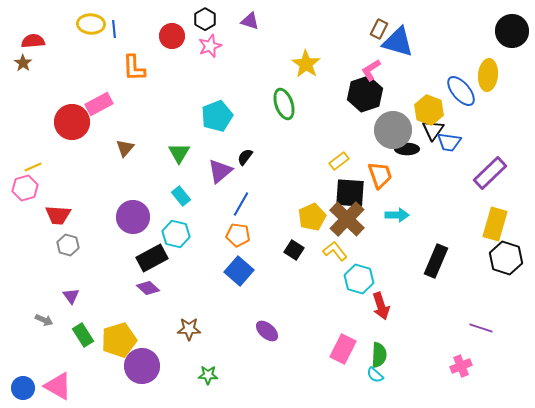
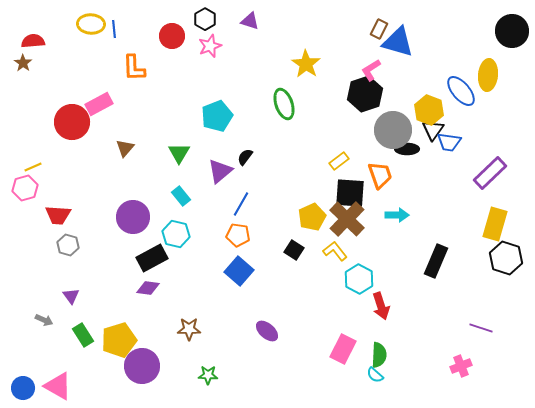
cyan hexagon at (359, 279): rotated 12 degrees clockwise
purple diamond at (148, 288): rotated 35 degrees counterclockwise
